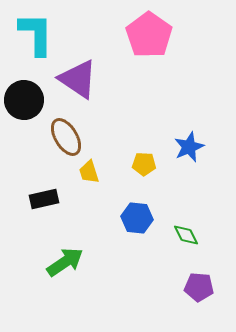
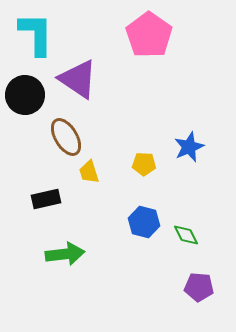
black circle: moved 1 px right, 5 px up
black rectangle: moved 2 px right
blue hexagon: moved 7 px right, 4 px down; rotated 8 degrees clockwise
green arrow: moved 8 px up; rotated 27 degrees clockwise
